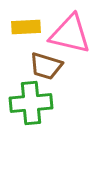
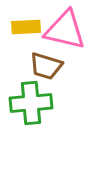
pink triangle: moved 5 px left, 4 px up
